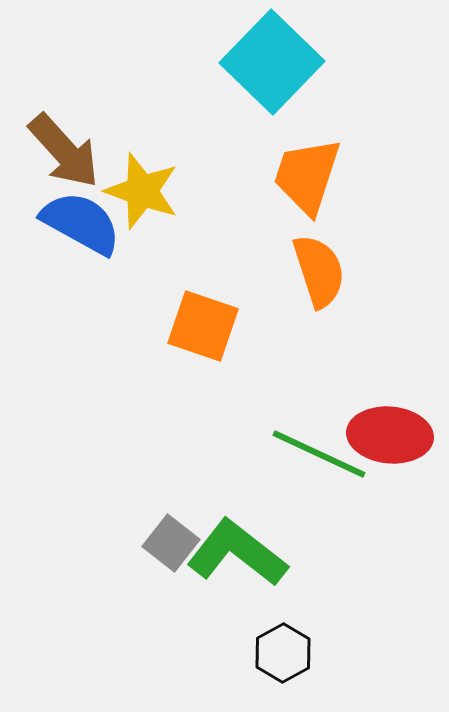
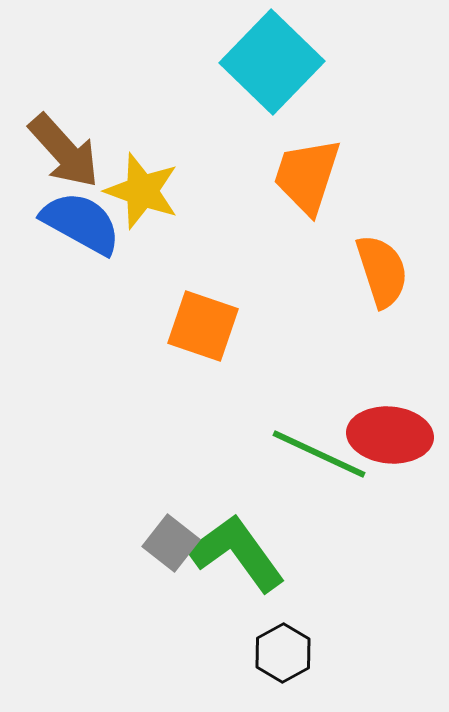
orange semicircle: moved 63 px right
green L-shape: rotated 16 degrees clockwise
